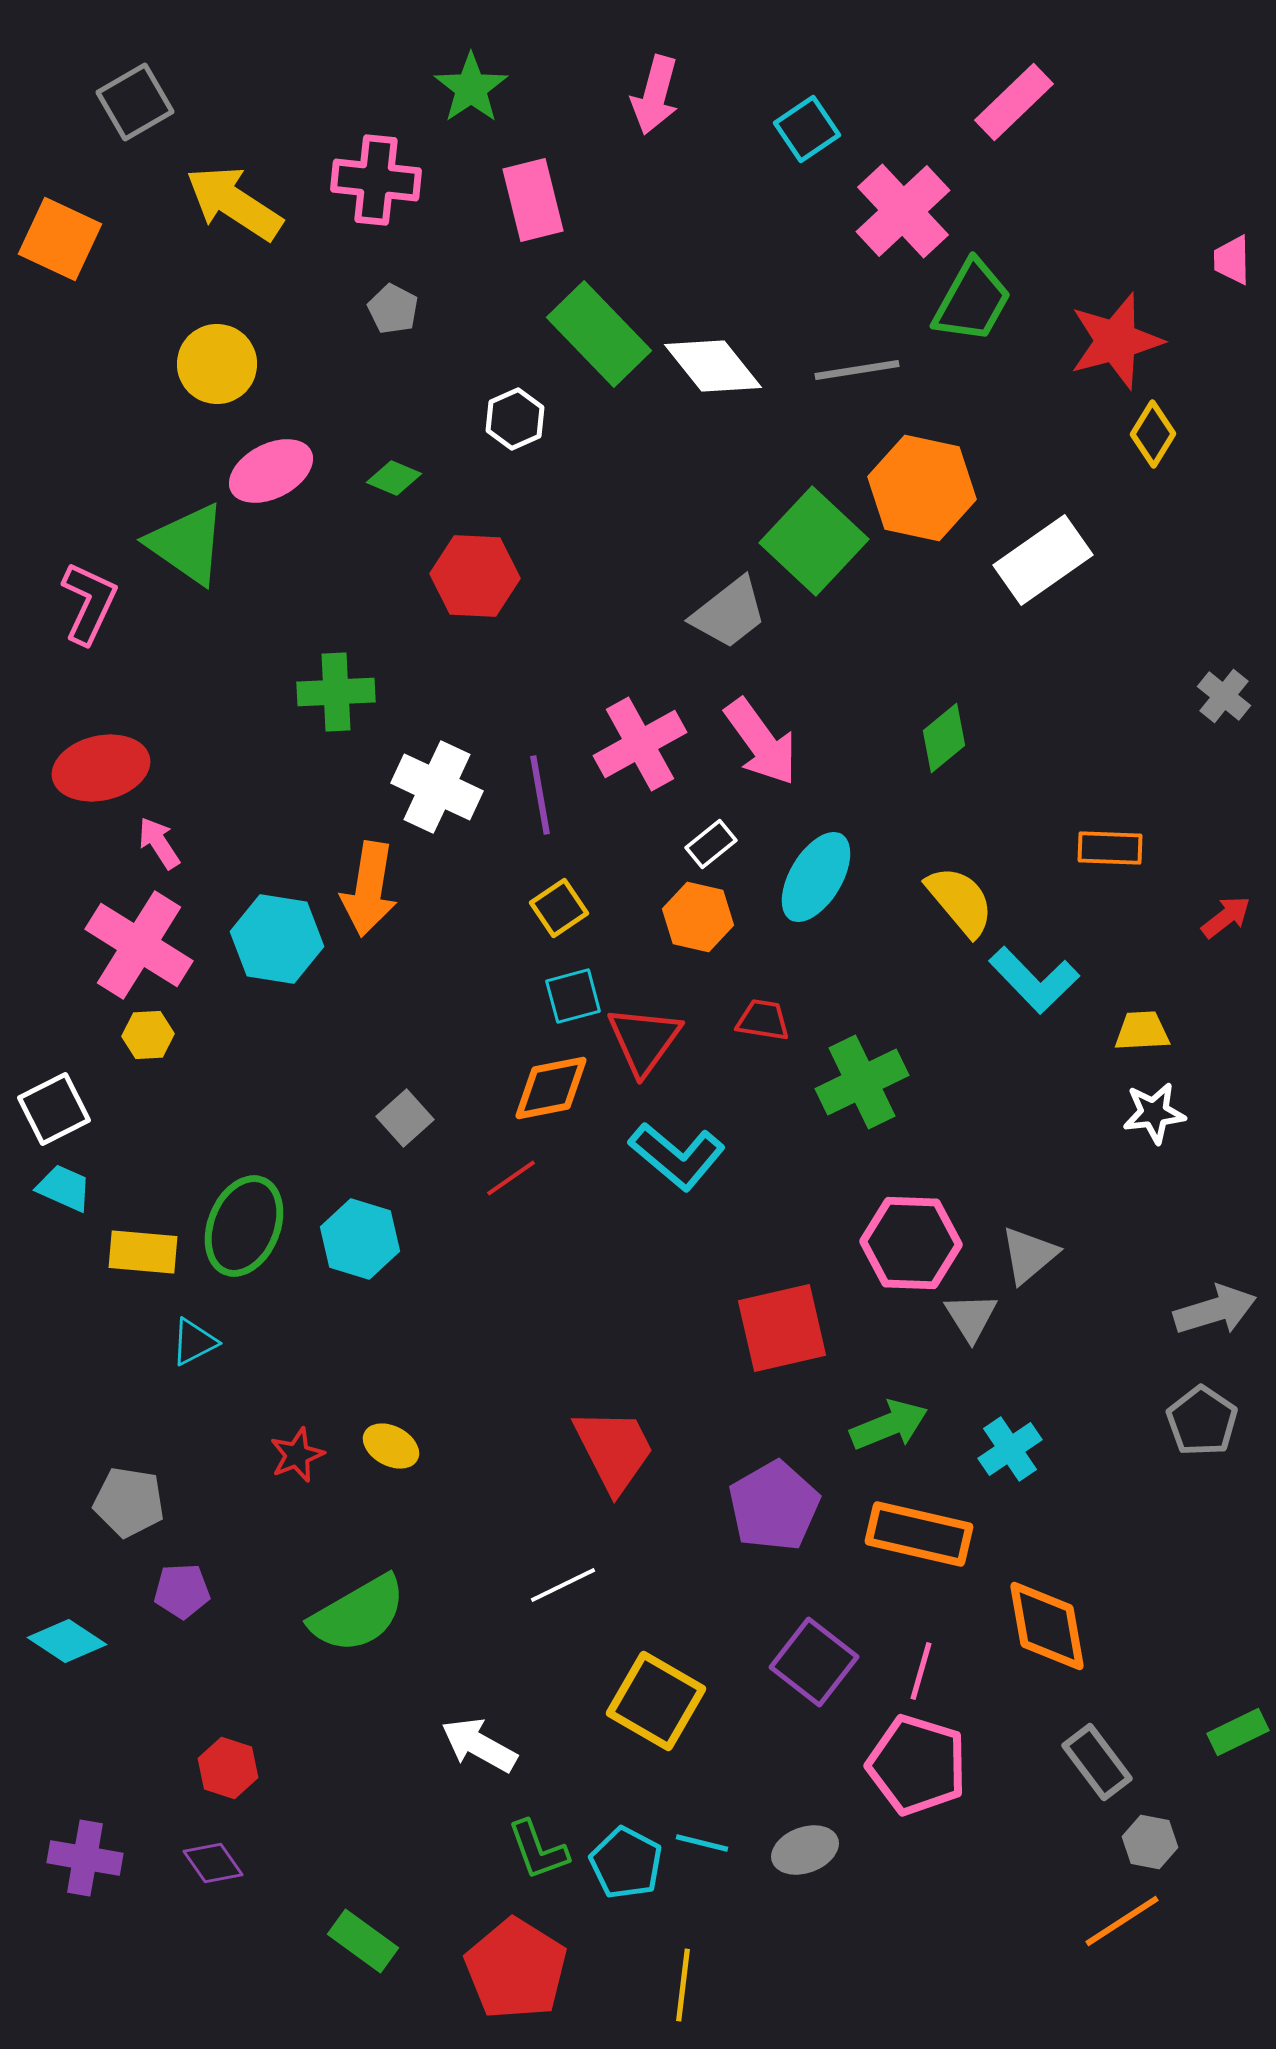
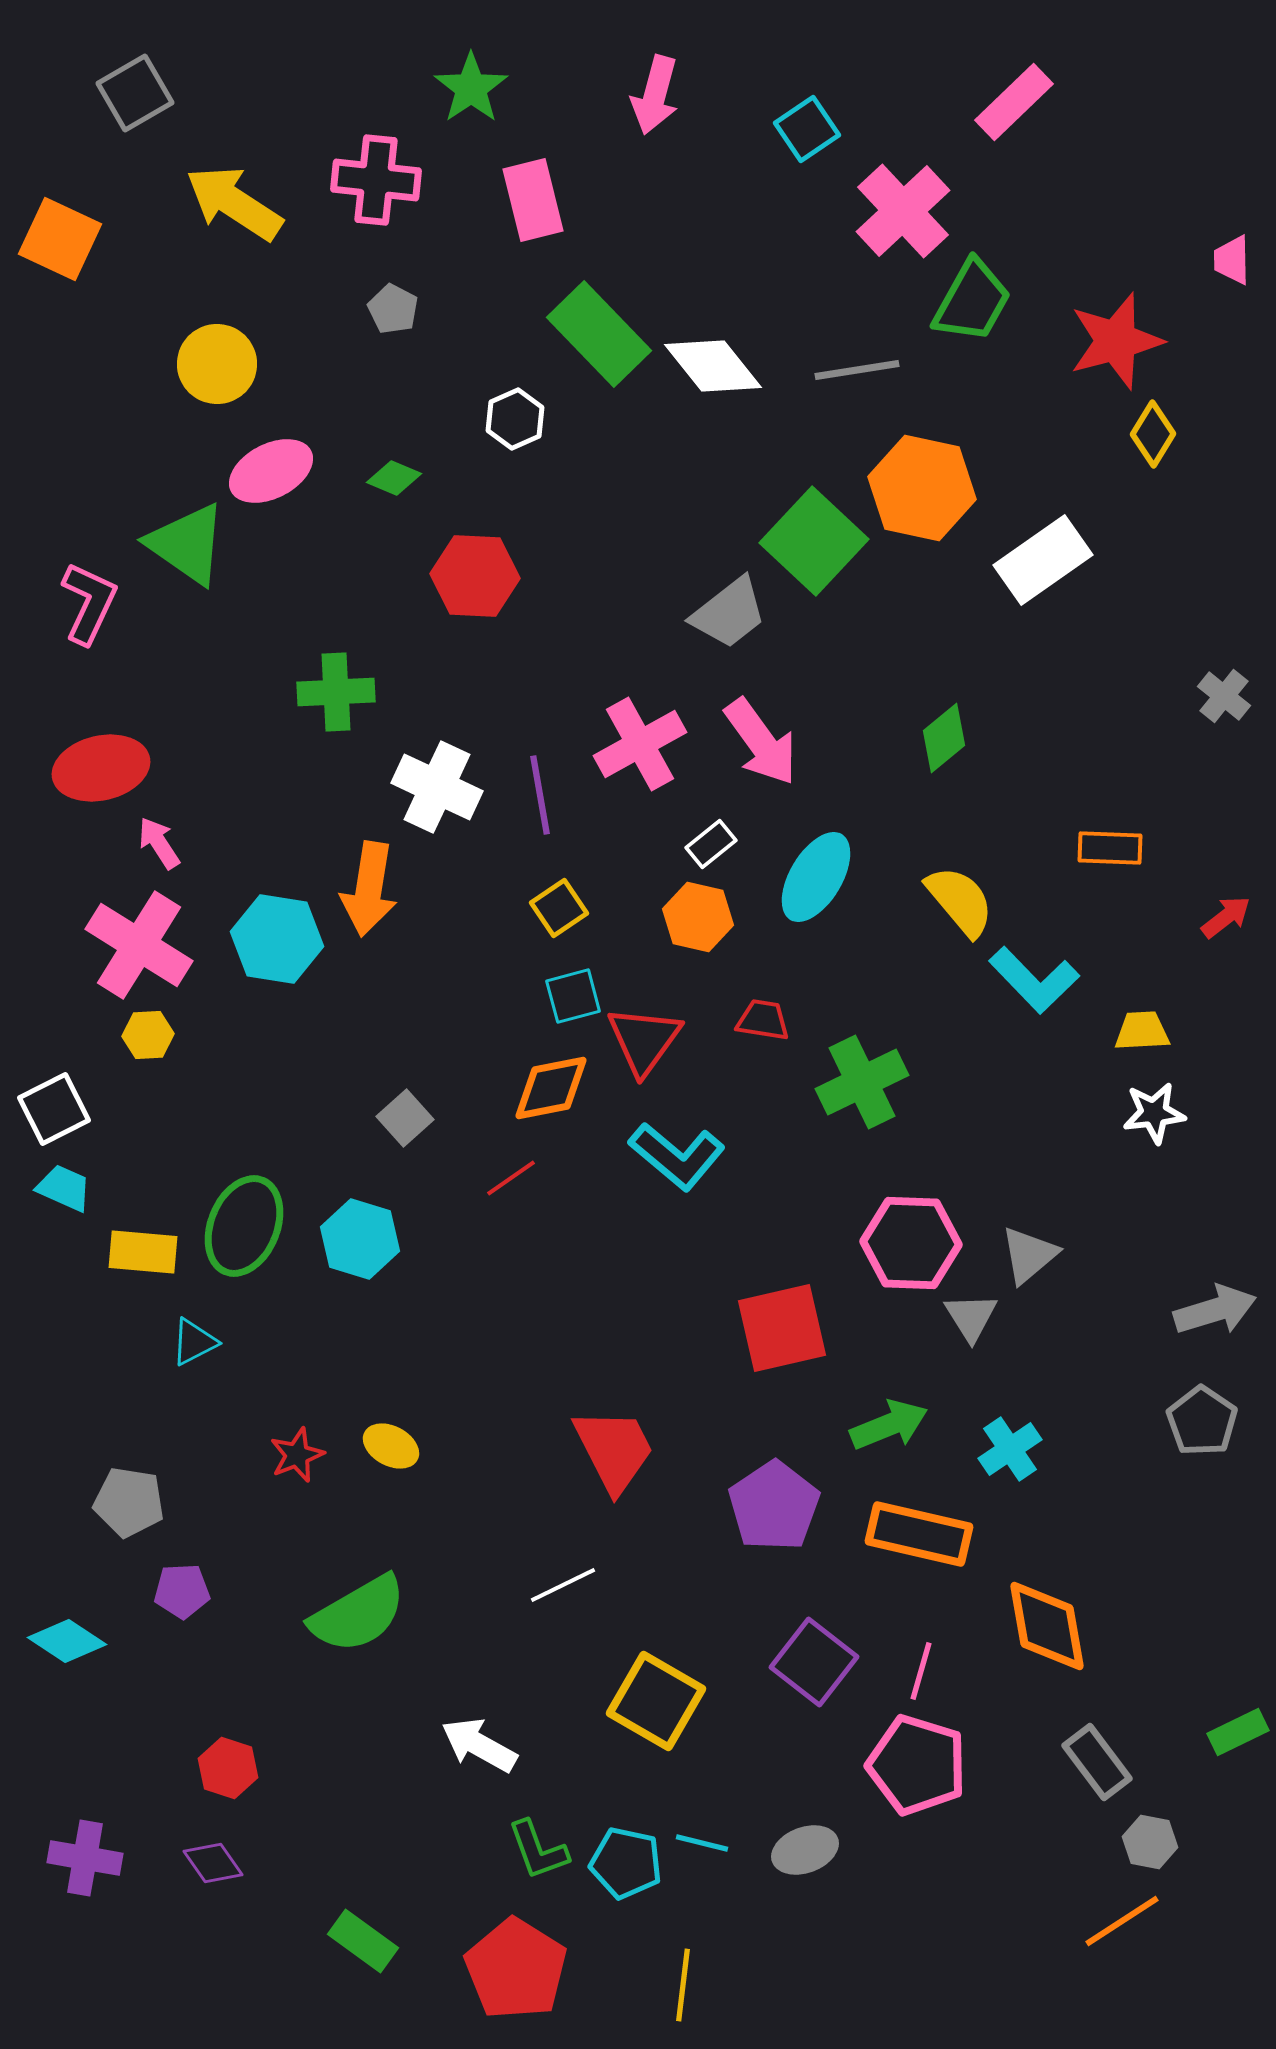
gray square at (135, 102): moved 9 px up
purple pentagon at (774, 1506): rotated 4 degrees counterclockwise
cyan pentagon at (626, 1863): rotated 16 degrees counterclockwise
